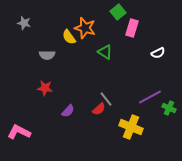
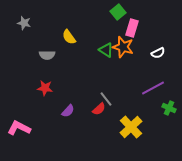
orange star: moved 38 px right, 19 px down
green triangle: moved 1 px right, 2 px up
purple line: moved 3 px right, 9 px up
yellow cross: rotated 25 degrees clockwise
pink L-shape: moved 4 px up
